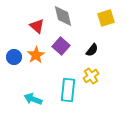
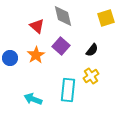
blue circle: moved 4 px left, 1 px down
